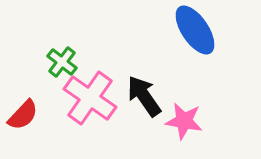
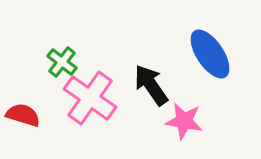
blue ellipse: moved 15 px right, 24 px down
black arrow: moved 7 px right, 11 px up
red semicircle: rotated 116 degrees counterclockwise
